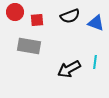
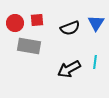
red circle: moved 11 px down
black semicircle: moved 12 px down
blue triangle: rotated 42 degrees clockwise
